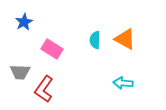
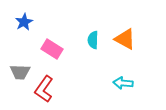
cyan semicircle: moved 2 px left
